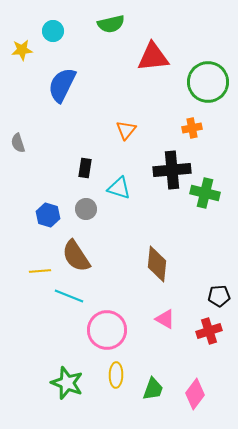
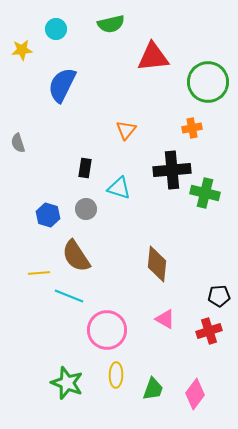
cyan circle: moved 3 px right, 2 px up
yellow line: moved 1 px left, 2 px down
